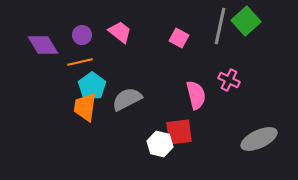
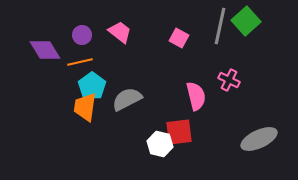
purple diamond: moved 2 px right, 5 px down
pink semicircle: moved 1 px down
